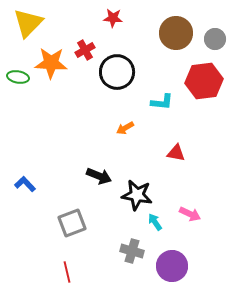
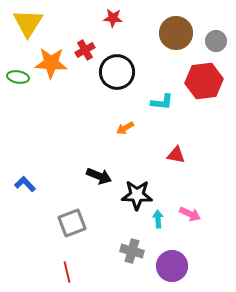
yellow triangle: rotated 12 degrees counterclockwise
gray circle: moved 1 px right, 2 px down
red triangle: moved 2 px down
black star: rotated 8 degrees counterclockwise
cyan arrow: moved 3 px right, 3 px up; rotated 30 degrees clockwise
